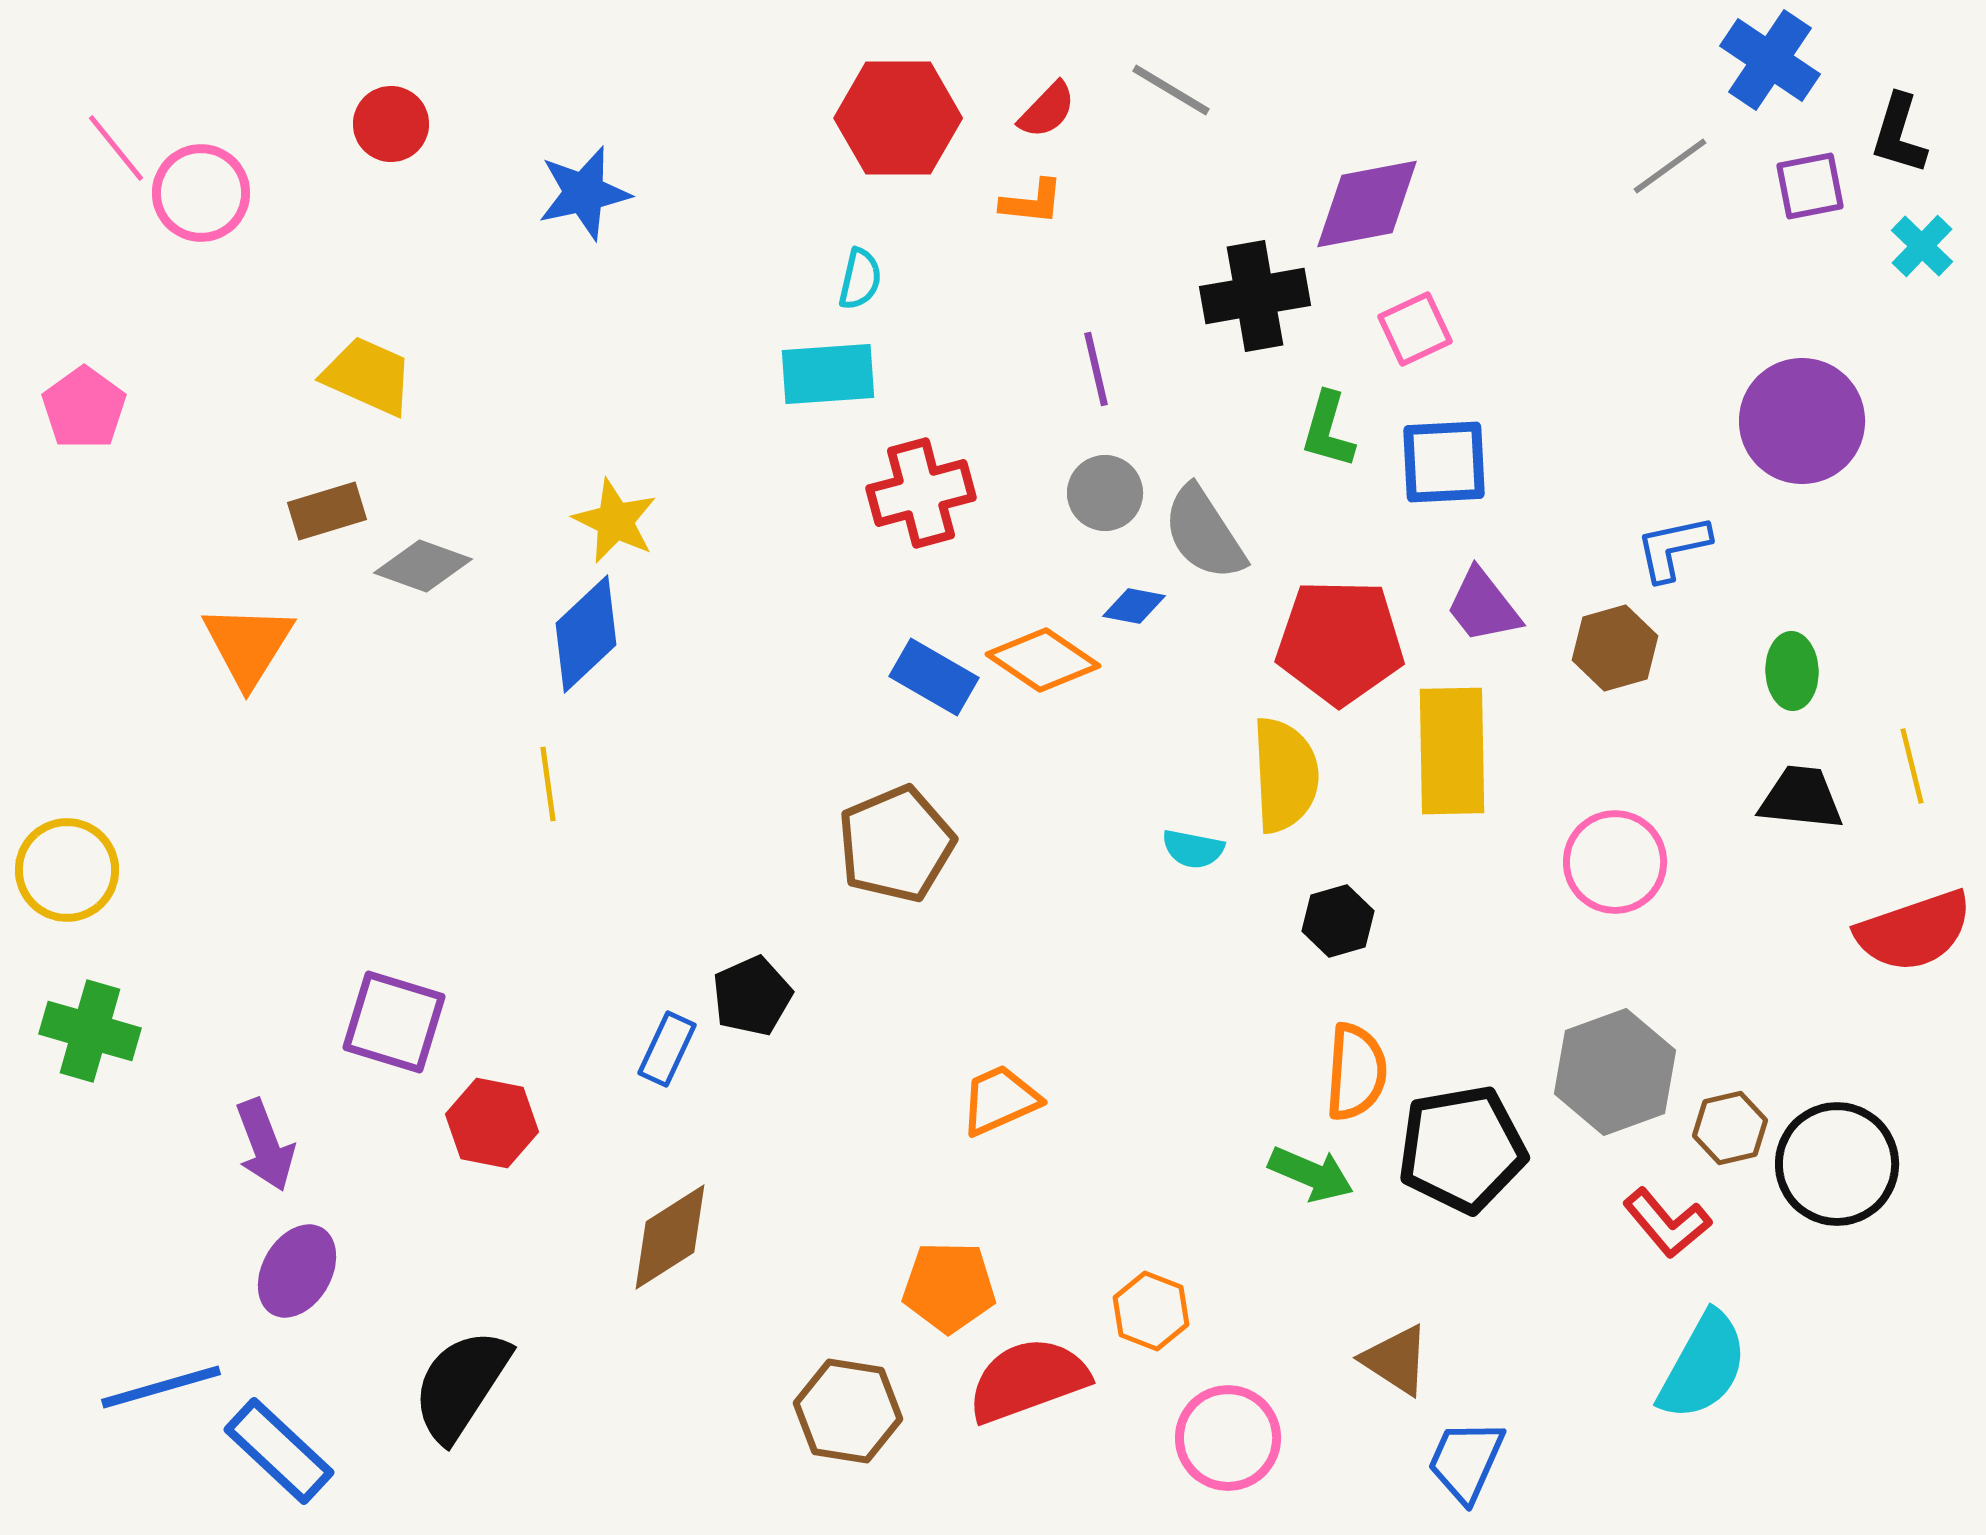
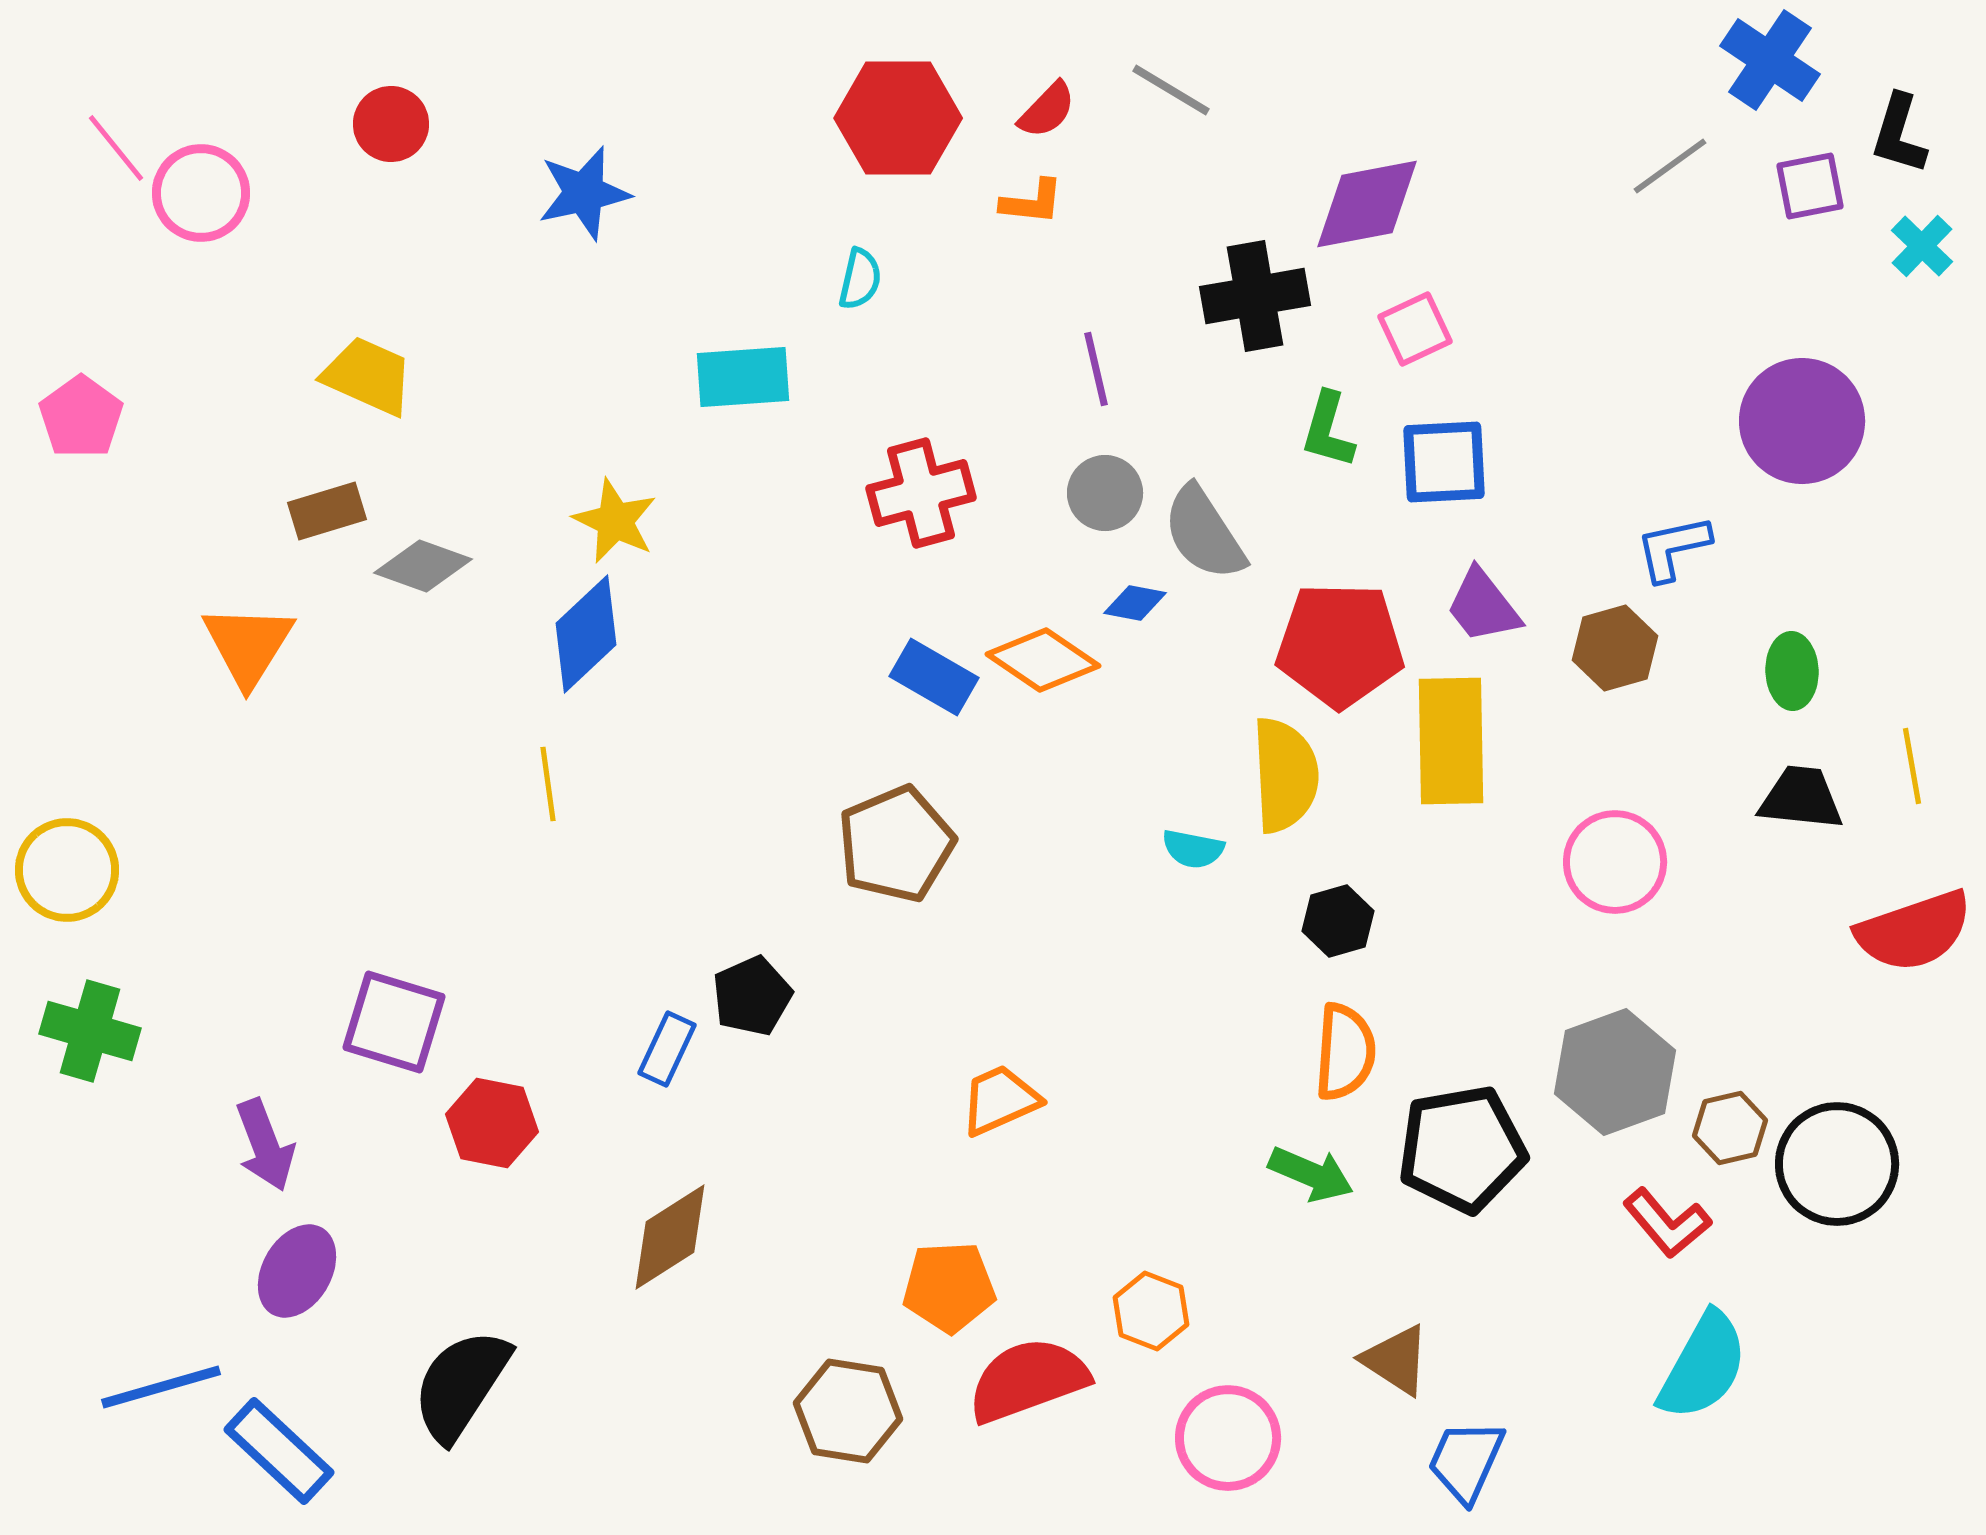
cyan rectangle at (828, 374): moved 85 px left, 3 px down
pink pentagon at (84, 408): moved 3 px left, 9 px down
blue diamond at (1134, 606): moved 1 px right, 3 px up
red pentagon at (1340, 642): moved 3 px down
yellow rectangle at (1452, 751): moved 1 px left, 10 px up
yellow line at (1912, 766): rotated 4 degrees clockwise
orange semicircle at (1356, 1072): moved 11 px left, 20 px up
orange pentagon at (949, 1287): rotated 4 degrees counterclockwise
